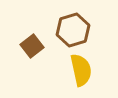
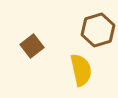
brown hexagon: moved 25 px right
